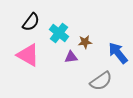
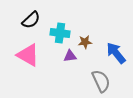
black semicircle: moved 2 px up; rotated 12 degrees clockwise
cyan cross: moved 1 px right; rotated 30 degrees counterclockwise
blue arrow: moved 2 px left
purple triangle: moved 1 px left, 1 px up
gray semicircle: rotated 80 degrees counterclockwise
